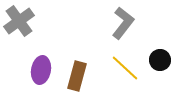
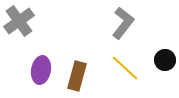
black circle: moved 5 px right
